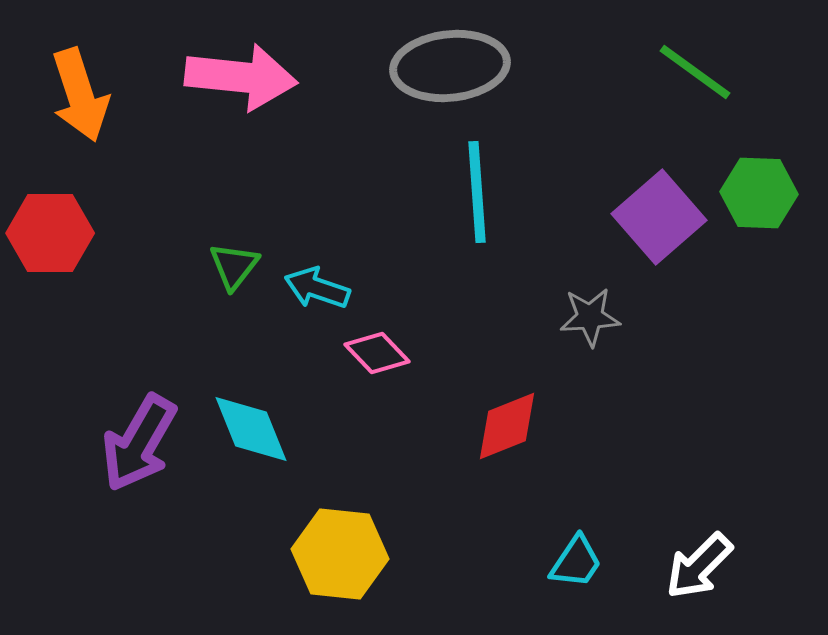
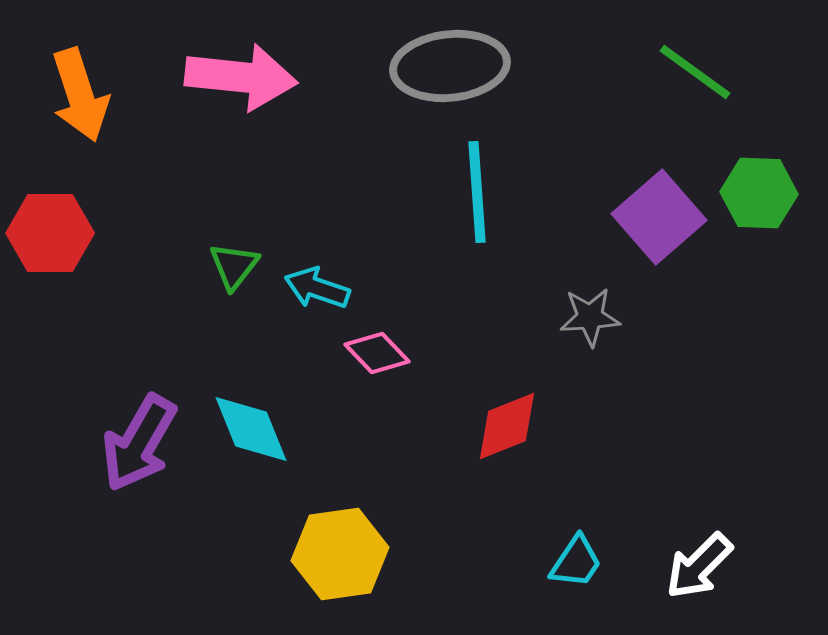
yellow hexagon: rotated 14 degrees counterclockwise
